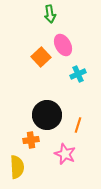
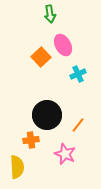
orange line: rotated 21 degrees clockwise
